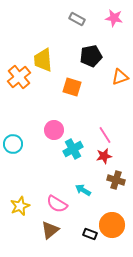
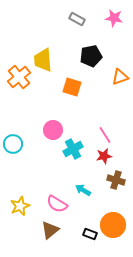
pink circle: moved 1 px left
orange circle: moved 1 px right
